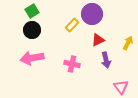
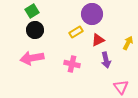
yellow rectangle: moved 4 px right, 7 px down; rotated 16 degrees clockwise
black circle: moved 3 px right
